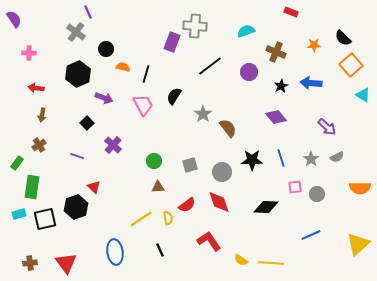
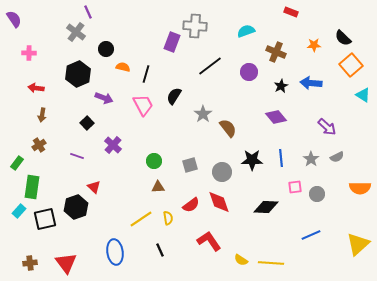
blue line at (281, 158): rotated 12 degrees clockwise
red semicircle at (187, 205): moved 4 px right
cyan rectangle at (19, 214): moved 3 px up; rotated 32 degrees counterclockwise
